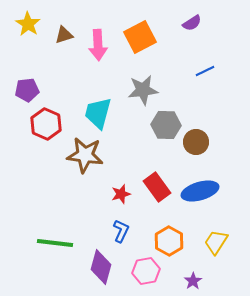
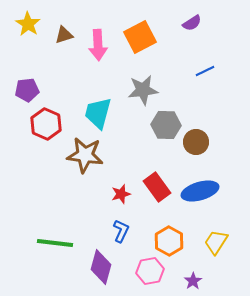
pink hexagon: moved 4 px right
